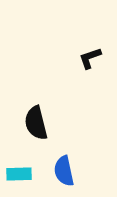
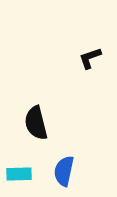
blue semicircle: rotated 24 degrees clockwise
